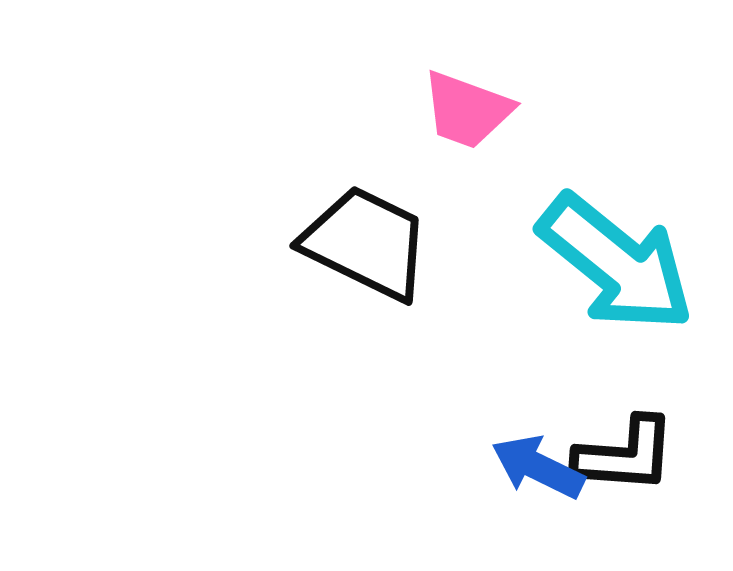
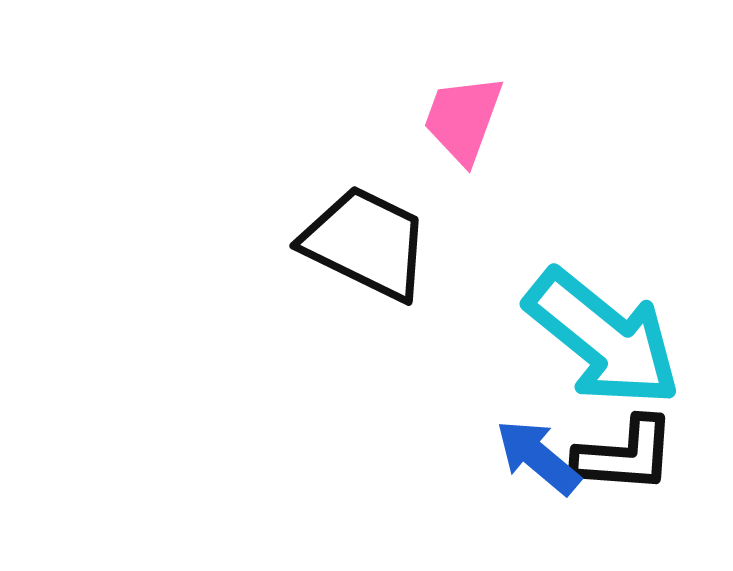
pink trapezoid: moved 4 px left, 9 px down; rotated 90 degrees clockwise
cyan arrow: moved 13 px left, 75 px down
blue arrow: moved 10 px up; rotated 14 degrees clockwise
